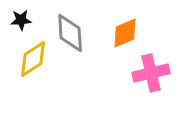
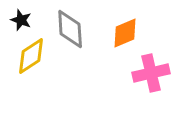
black star: rotated 25 degrees clockwise
gray diamond: moved 4 px up
yellow diamond: moved 2 px left, 3 px up
